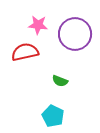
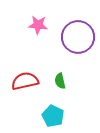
purple circle: moved 3 px right, 3 px down
red semicircle: moved 29 px down
green semicircle: rotated 56 degrees clockwise
